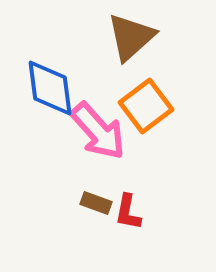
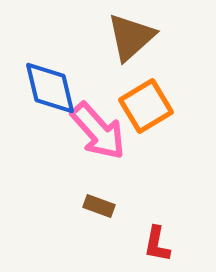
blue diamond: rotated 6 degrees counterclockwise
orange square: rotated 6 degrees clockwise
brown rectangle: moved 3 px right, 3 px down
red L-shape: moved 29 px right, 32 px down
